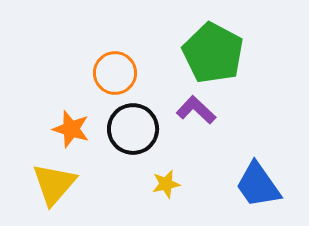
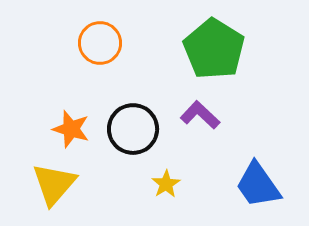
green pentagon: moved 1 px right, 4 px up; rotated 4 degrees clockwise
orange circle: moved 15 px left, 30 px up
purple L-shape: moved 4 px right, 5 px down
yellow star: rotated 20 degrees counterclockwise
